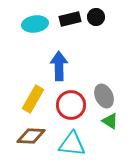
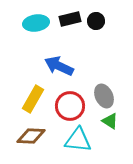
black circle: moved 4 px down
cyan ellipse: moved 1 px right, 1 px up
blue arrow: rotated 64 degrees counterclockwise
red circle: moved 1 px left, 1 px down
cyan triangle: moved 6 px right, 4 px up
